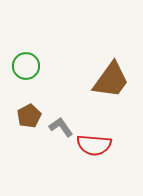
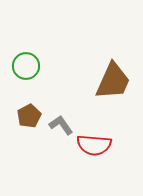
brown trapezoid: moved 2 px right, 1 px down; rotated 12 degrees counterclockwise
gray L-shape: moved 2 px up
